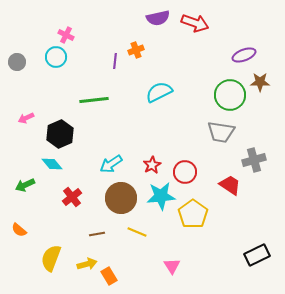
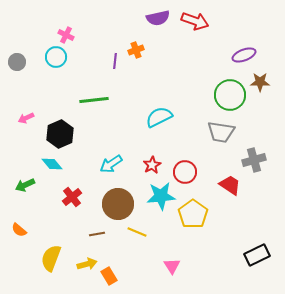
red arrow: moved 2 px up
cyan semicircle: moved 25 px down
brown circle: moved 3 px left, 6 px down
